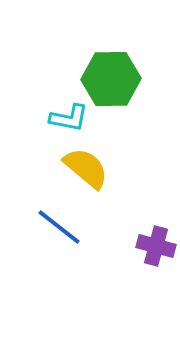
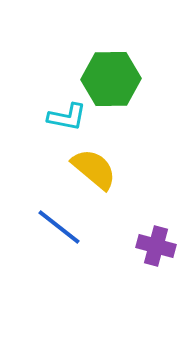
cyan L-shape: moved 2 px left, 1 px up
yellow semicircle: moved 8 px right, 1 px down
